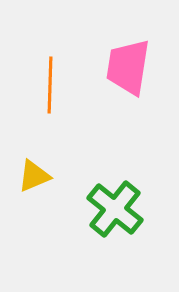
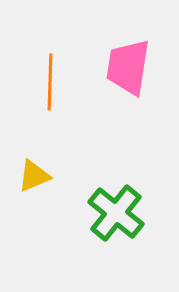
orange line: moved 3 px up
green cross: moved 1 px right, 4 px down
